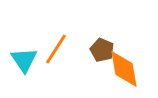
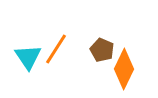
cyan triangle: moved 4 px right, 3 px up
orange diamond: rotated 36 degrees clockwise
